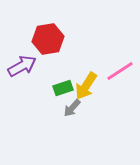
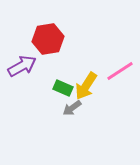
green rectangle: rotated 42 degrees clockwise
gray arrow: rotated 12 degrees clockwise
